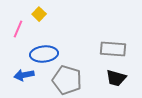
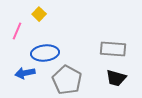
pink line: moved 1 px left, 2 px down
blue ellipse: moved 1 px right, 1 px up
blue arrow: moved 1 px right, 2 px up
gray pentagon: rotated 12 degrees clockwise
